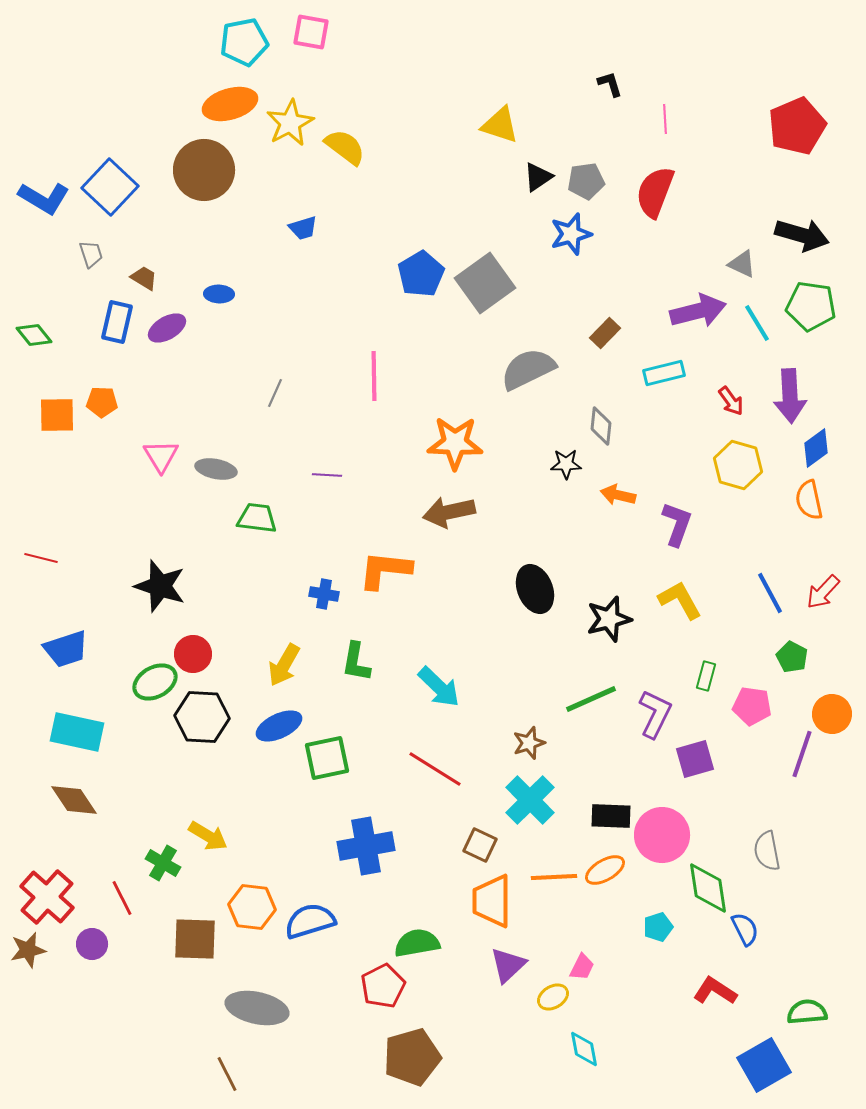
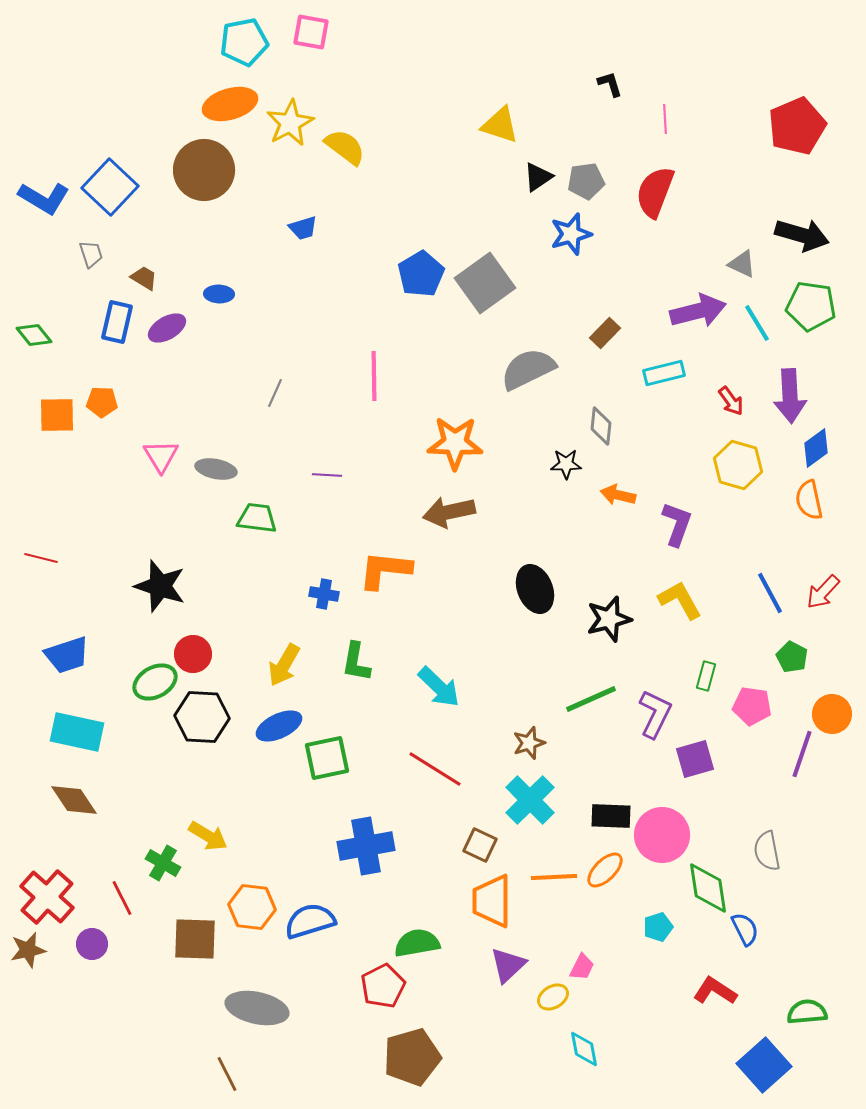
blue trapezoid at (66, 649): moved 1 px right, 6 px down
orange ellipse at (605, 870): rotated 15 degrees counterclockwise
blue square at (764, 1065): rotated 12 degrees counterclockwise
